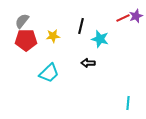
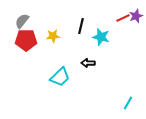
cyan star: moved 1 px right, 2 px up
cyan trapezoid: moved 11 px right, 4 px down
cyan line: rotated 24 degrees clockwise
